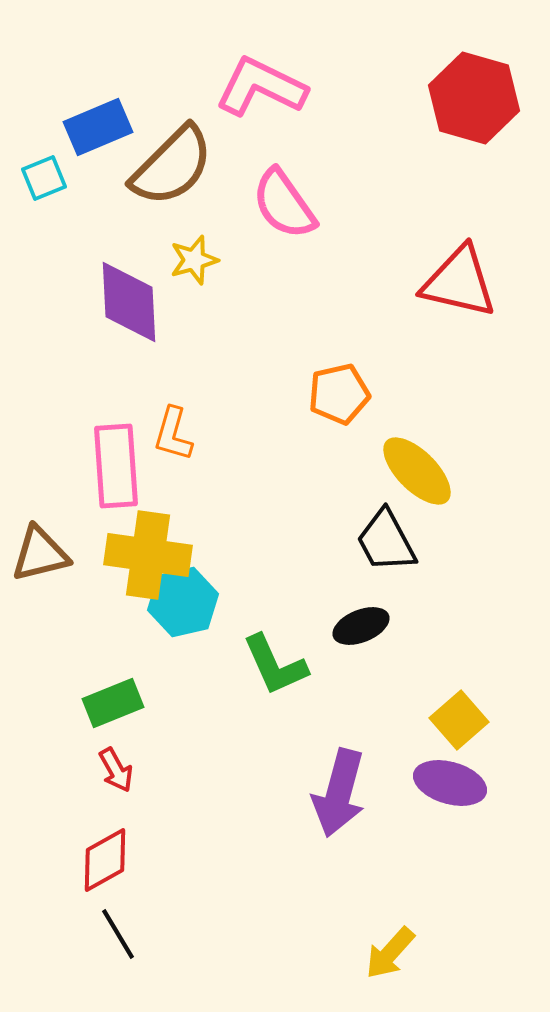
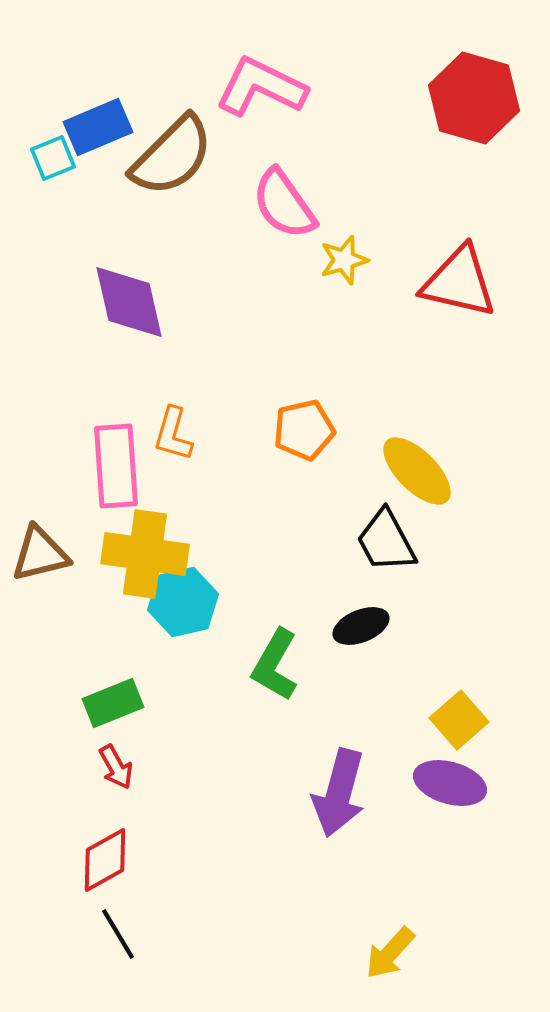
brown semicircle: moved 10 px up
cyan square: moved 9 px right, 20 px up
yellow star: moved 150 px right
purple diamond: rotated 10 degrees counterclockwise
orange pentagon: moved 35 px left, 36 px down
yellow cross: moved 3 px left, 1 px up
green L-shape: rotated 54 degrees clockwise
red arrow: moved 3 px up
